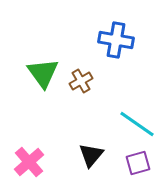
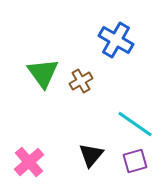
blue cross: rotated 20 degrees clockwise
cyan line: moved 2 px left
purple square: moved 3 px left, 2 px up
